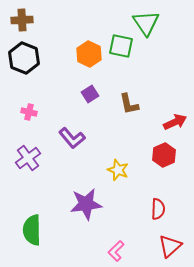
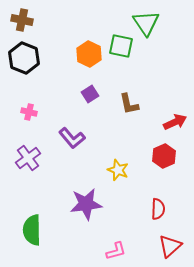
brown cross: rotated 15 degrees clockwise
red hexagon: moved 1 px down
pink L-shape: rotated 150 degrees counterclockwise
